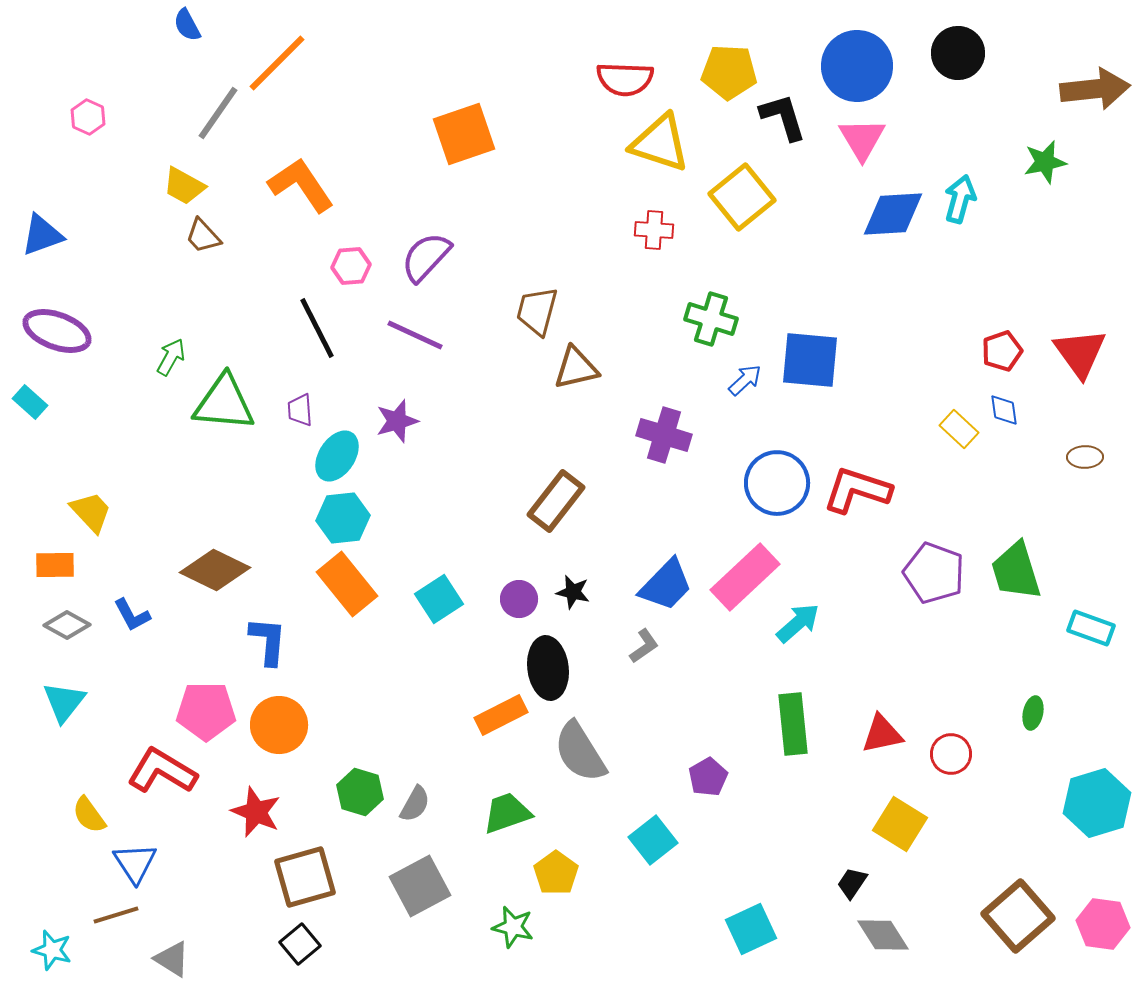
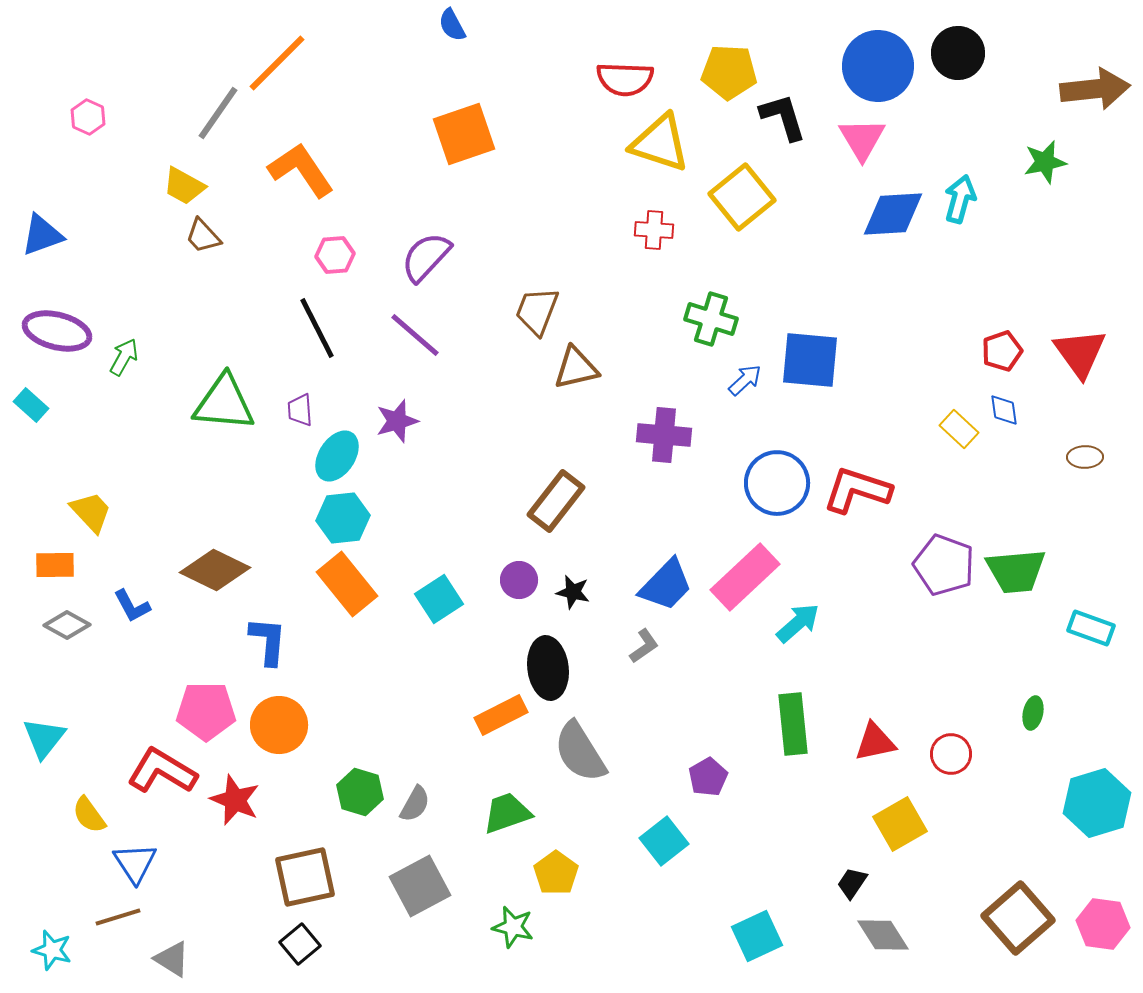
blue semicircle at (187, 25): moved 265 px right
blue circle at (857, 66): moved 21 px right
orange L-shape at (301, 185): moved 15 px up
pink hexagon at (351, 266): moved 16 px left, 11 px up
brown trapezoid at (537, 311): rotated 6 degrees clockwise
purple ellipse at (57, 331): rotated 6 degrees counterclockwise
purple line at (415, 335): rotated 16 degrees clockwise
green arrow at (171, 357): moved 47 px left
cyan rectangle at (30, 402): moved 1 px right, 3 px down
purple cross at (664, 435): rotated 12 degrees counterclockwise
green trapezoid at (1016, 571): rotated 78 degrees counterclockwise
purple pentagon at (934, 573): moved 10 px right, 8 px up
purple circle at (519, 599): moved 19 px up
blue L-shape at (132, 615): moved 9 px up
cyan triangle at (64, 702): moved 20 px left, 36 px down
red triangle at (882, 734): moved 7 px left, 8 px down
red star at (256, 812): moved 21 px left, 12 px up
yellow square at (900, 824): rotated 28 degrees clockwise
cyan square at (653, 840): moved 11 px right, 1 px down
brown square at (305, 877): rotated 4 degrees clockwise
brown line at (116, 915): moved 2 px right, 2 px down
brown square at (1018, 916): moved 2 px down
cyan square at (751, 929): moved 6 px right, 7 px down
